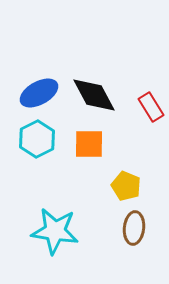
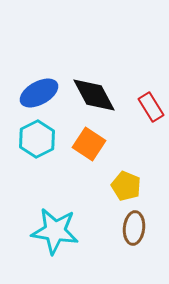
orange square: rotated 32 degrees clockwise
